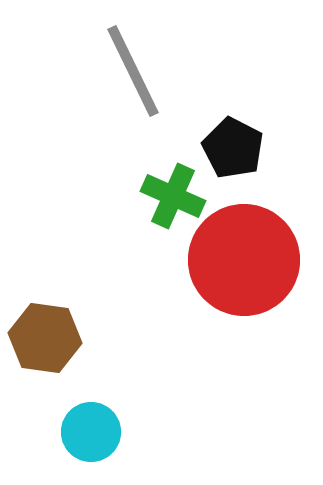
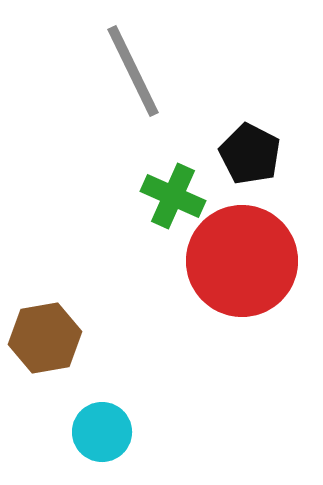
black pentagon: moved 17 px right, 6 px down
red circle: moved 2 px left, 1 px down
brown hexagon: rotated 18 degrees counterclockwise
cyan circle: moved 11 px right
